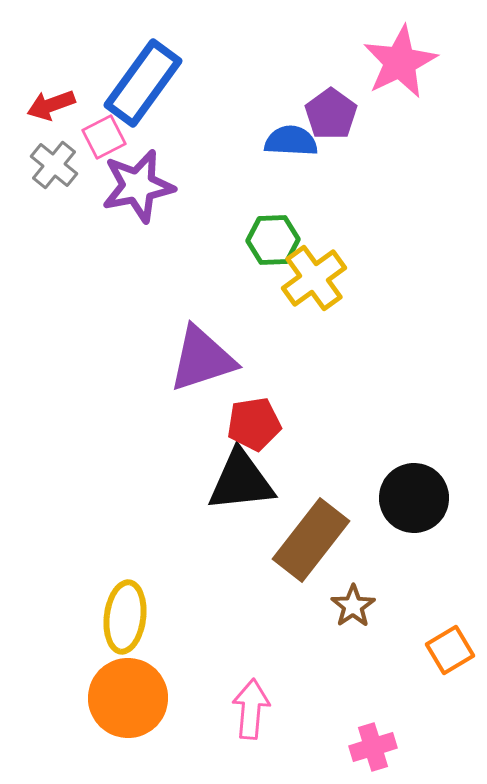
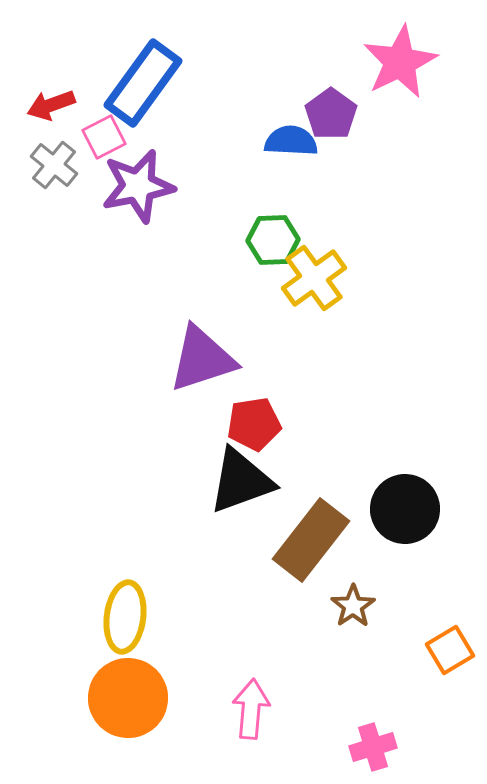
black triangle: rotated 14 degrees counterclockwise
black circle: moved 9 px left, 11 px down
